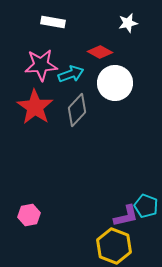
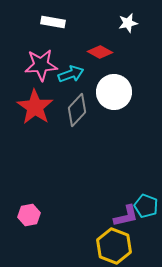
white circle: moved 1 px left, 9 px down
